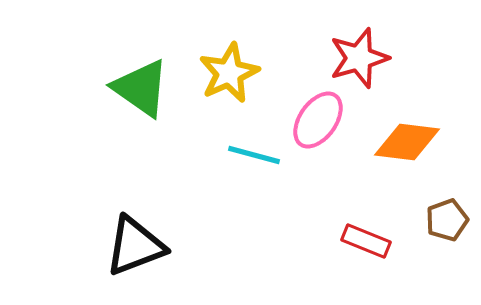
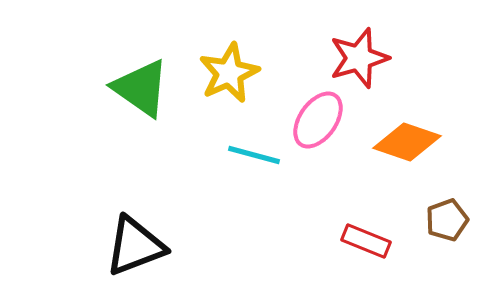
orange diamond: rotated 12 degrees clockwise
